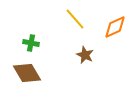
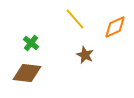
green cross: rotated 28 degrees clockwise
brown diamond: rotated 52 degrees counterclockwise
